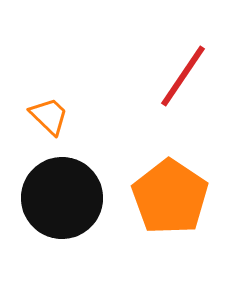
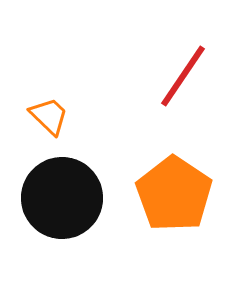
orange pentagon: moved 4 px right, 3 px up
